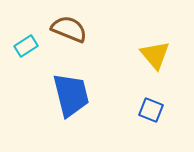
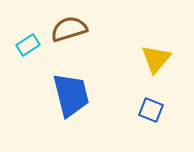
brown semicircle: rotated 39 degrees counterclockwise
cyan rectangle: moved 2 px right, 1 px up
yellow triangle: moved 1 px right, 4 px down; rotated 20 degrees clockwise
